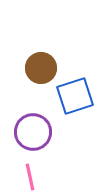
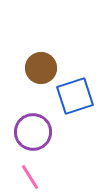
pink line: rotated 20 degrees counterclockwise
